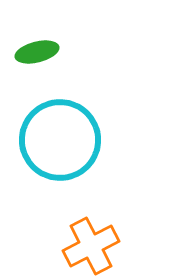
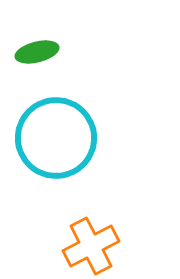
cyan circle: moved 4 px left, 2 px up
